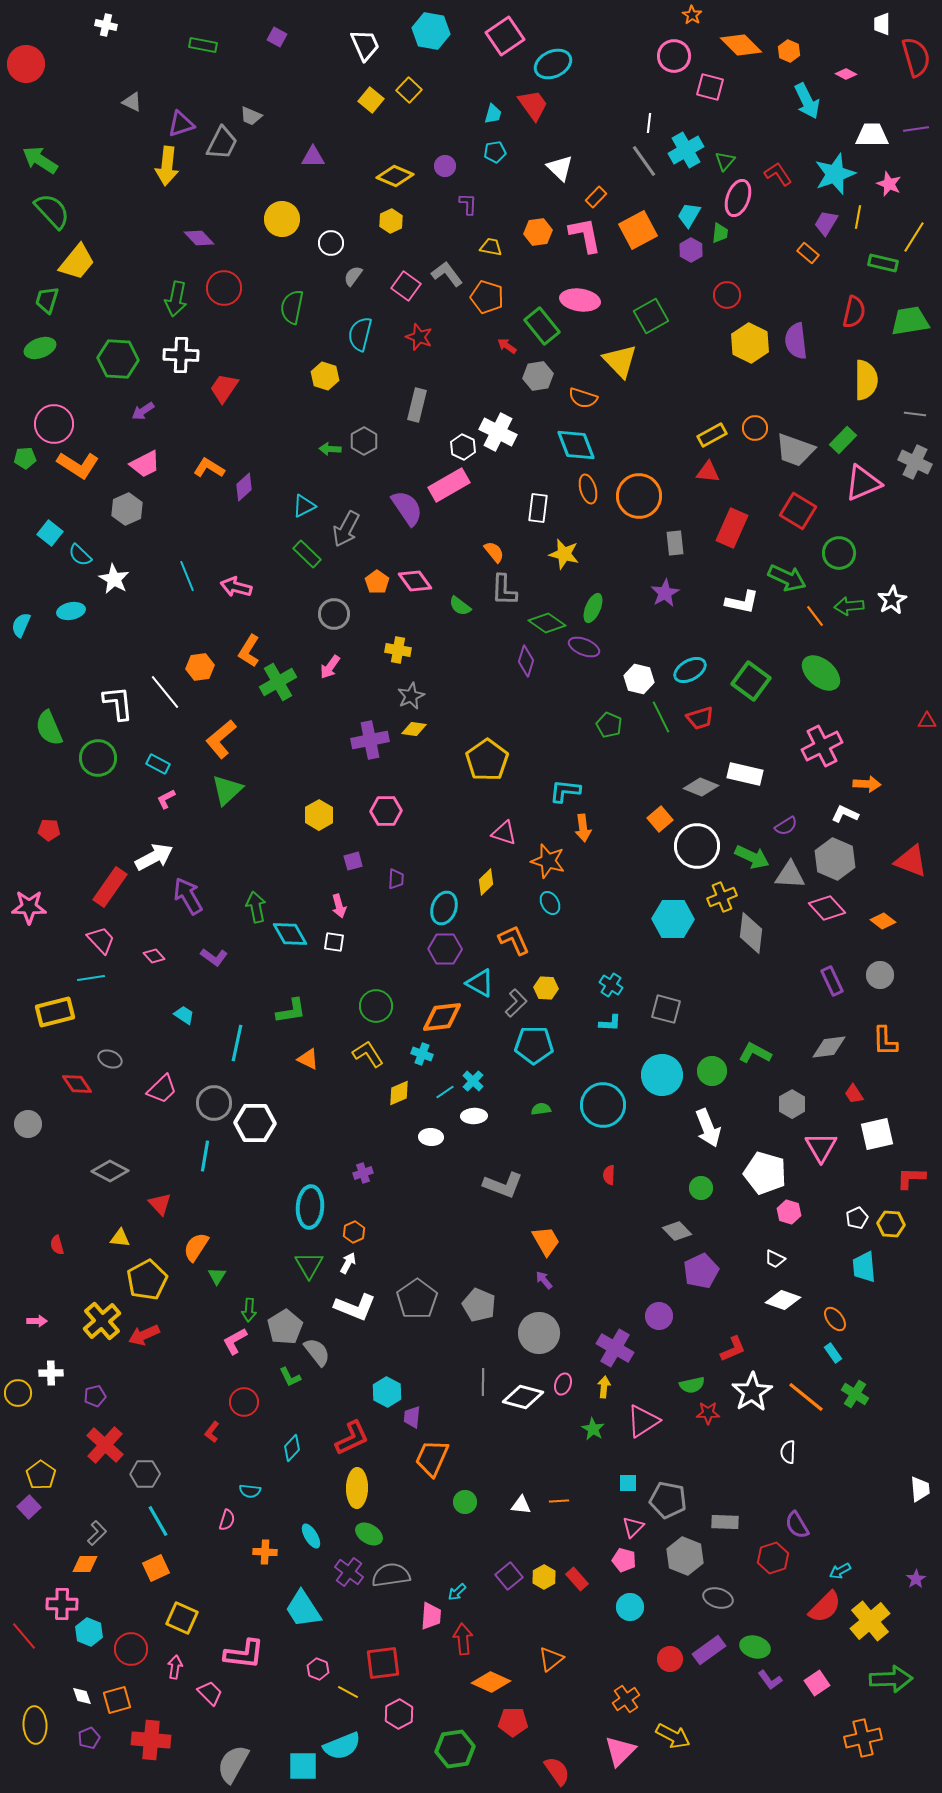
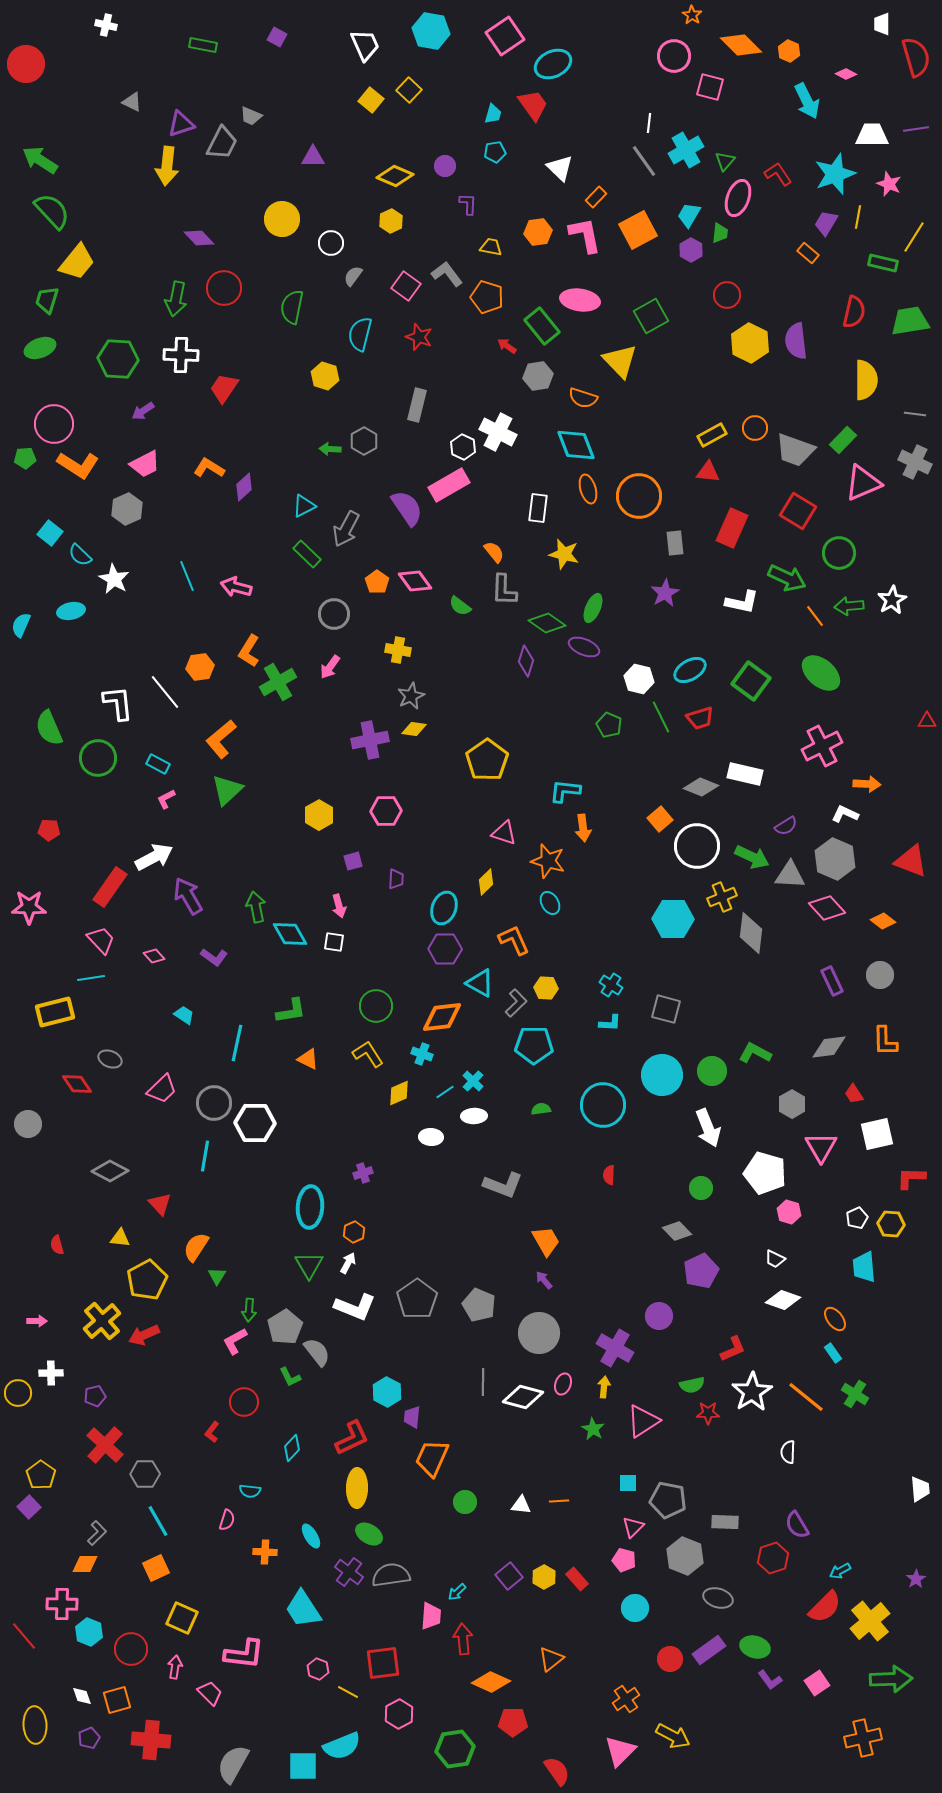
cyan circle at (630, 1607): moved 5 px right, 1 px down
